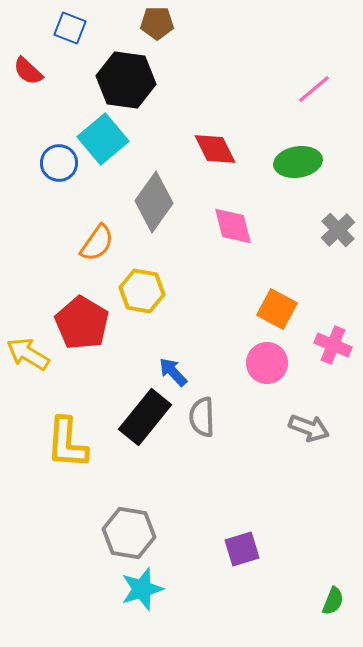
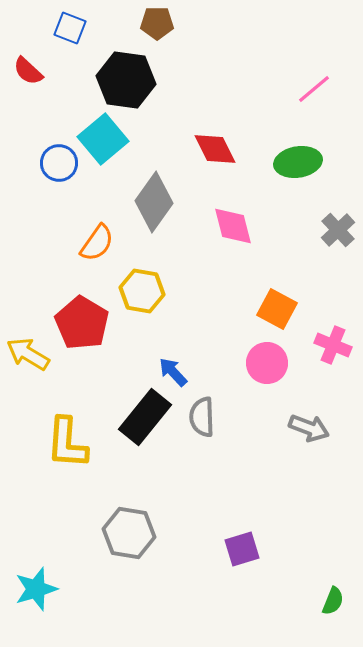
cyan star: moved 106 px left
